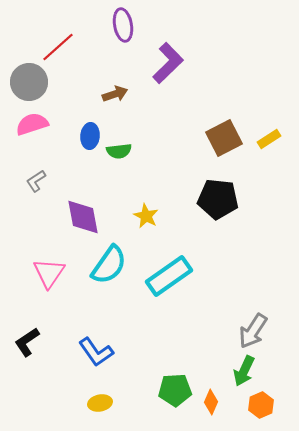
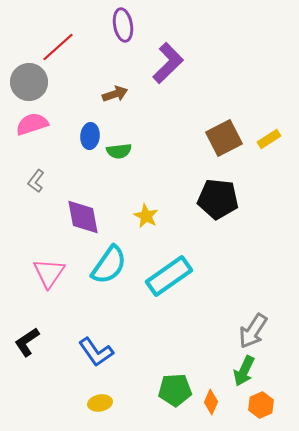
gray L-shape: rotated 20 degrees counterclockwise
